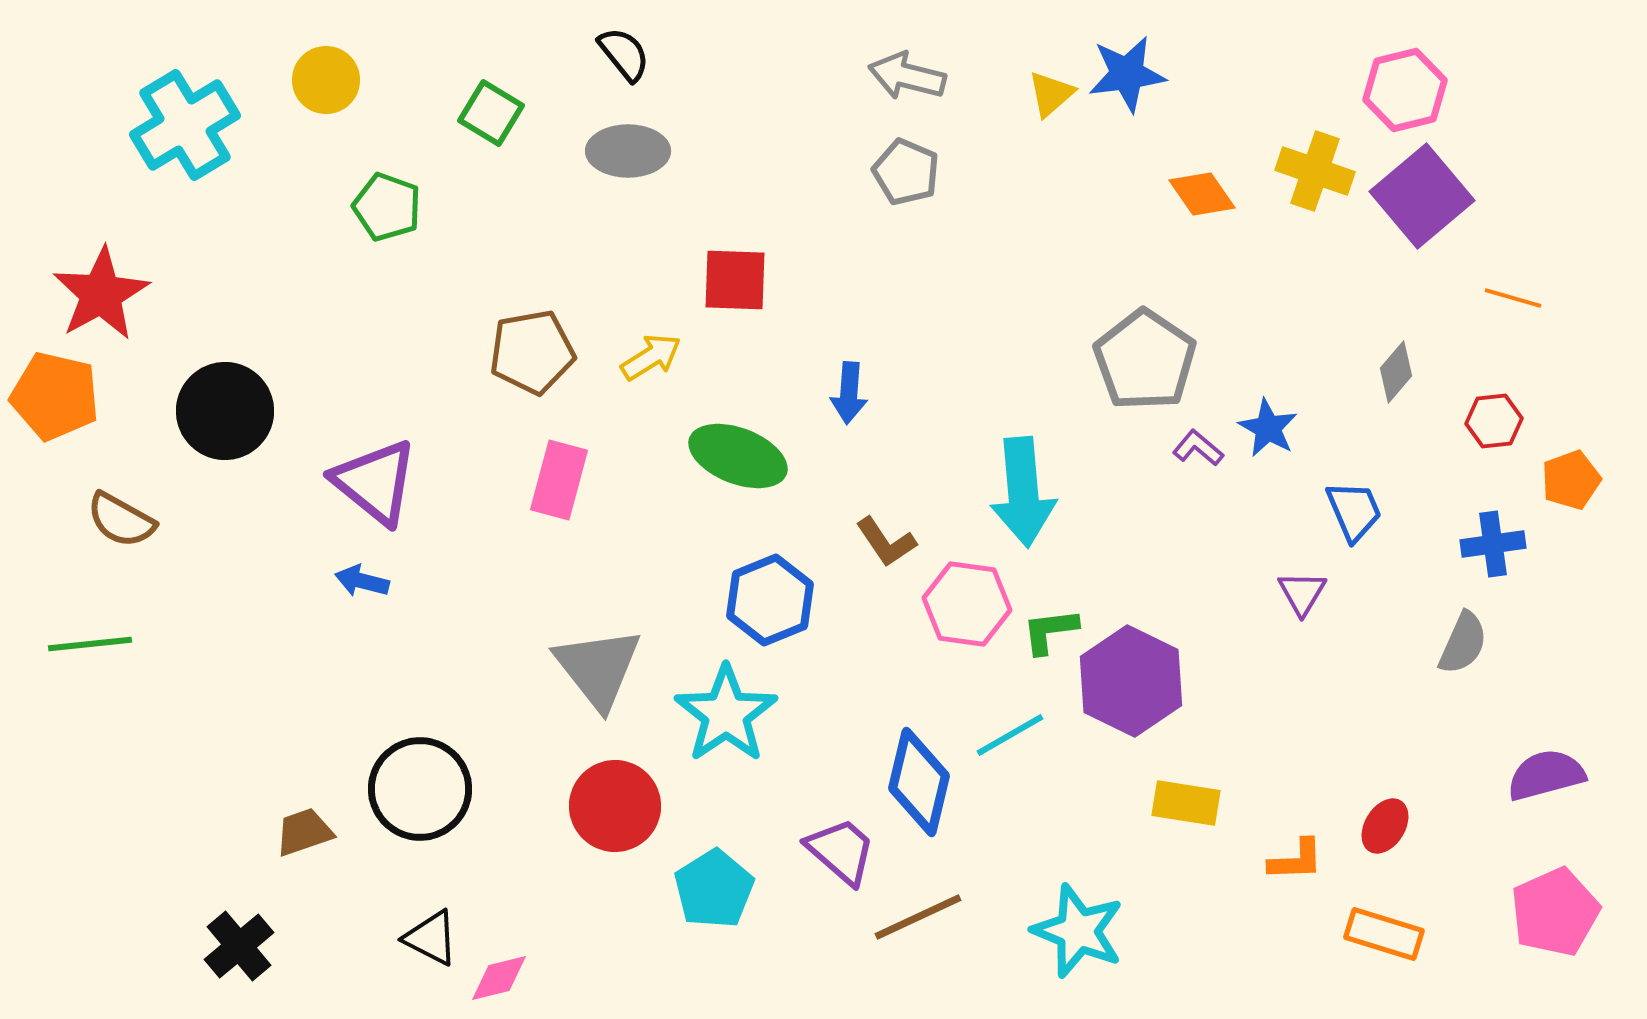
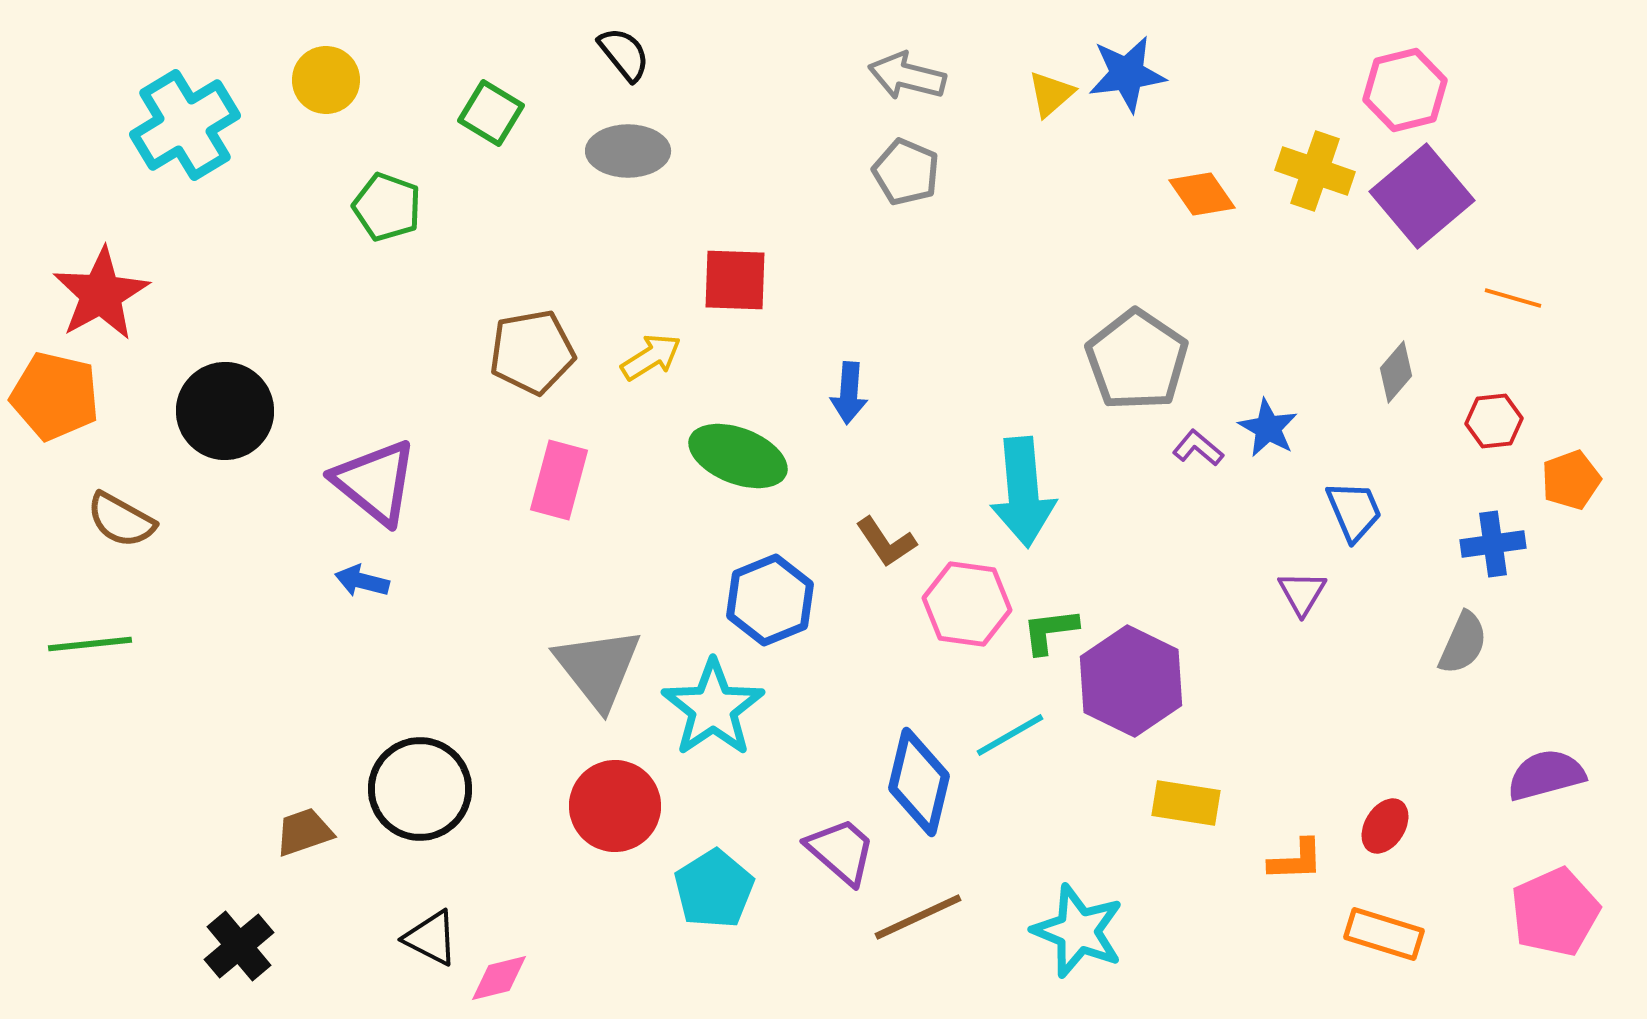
gray pentagon at (1145, 360): moved 8 px left
cyan star at (726, 714): moved 13 px left, 6 px up
